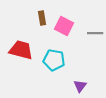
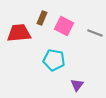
brown rectangle: rotated 32 degrees clockwise
gray line: rotated 21 degrees clockwise
red trapezoid: moved 2 px left, 17 px up; rotated 20 degrees counterclockwise
purple triangle: moved 3 px left, 1 px up
